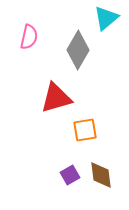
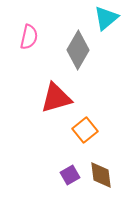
orange square: rotated 30 degrees counterclockwise
